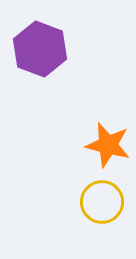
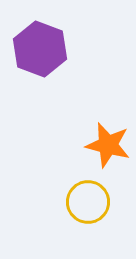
yellow circle: moved 14 px left
